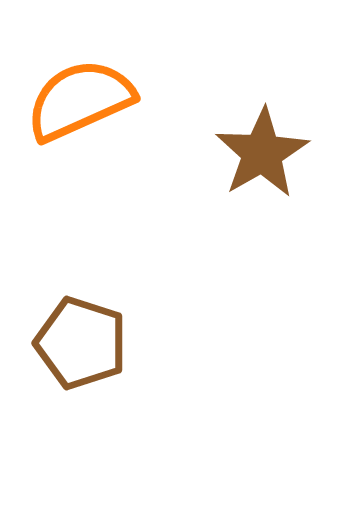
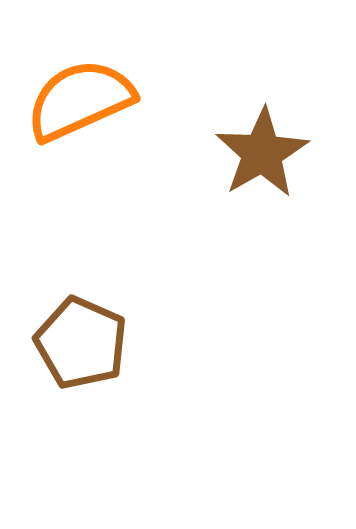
brown pentagon: rotated 6 degrees clockwise
